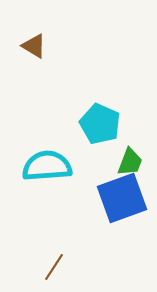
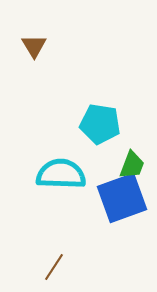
brown triangle: rotated 28 degrees clockwise
cyan pentagon: rotated 15 degrees counterclockwise
green trapezoid: moved 2 px right, 3 px down
cyan semicircle: moved 14 px right, 8 px down; rotated 6 degrees clockwise
